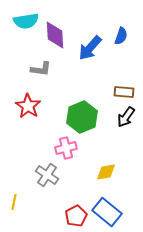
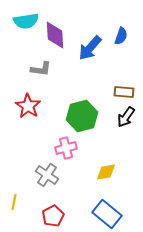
green hexagon: moved 1 px up; rotated 8 degrees clockwise
blue rectangle: moved 2 px down
red pentagon: moved 23 px left
